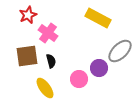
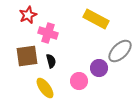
yellow rectangle: moved 2 px left, 1 px down
pink cross: rotated 18 degrees counterclockwise
pink circle: moved 2 px down
